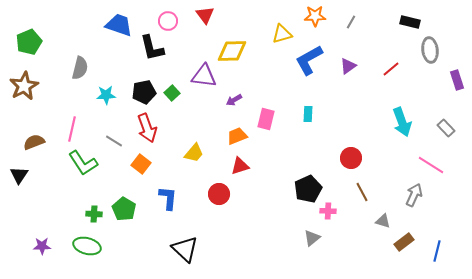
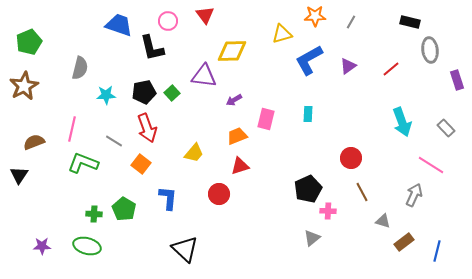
green L-shape at (83, 163): rotated 144 degrees clockwise
